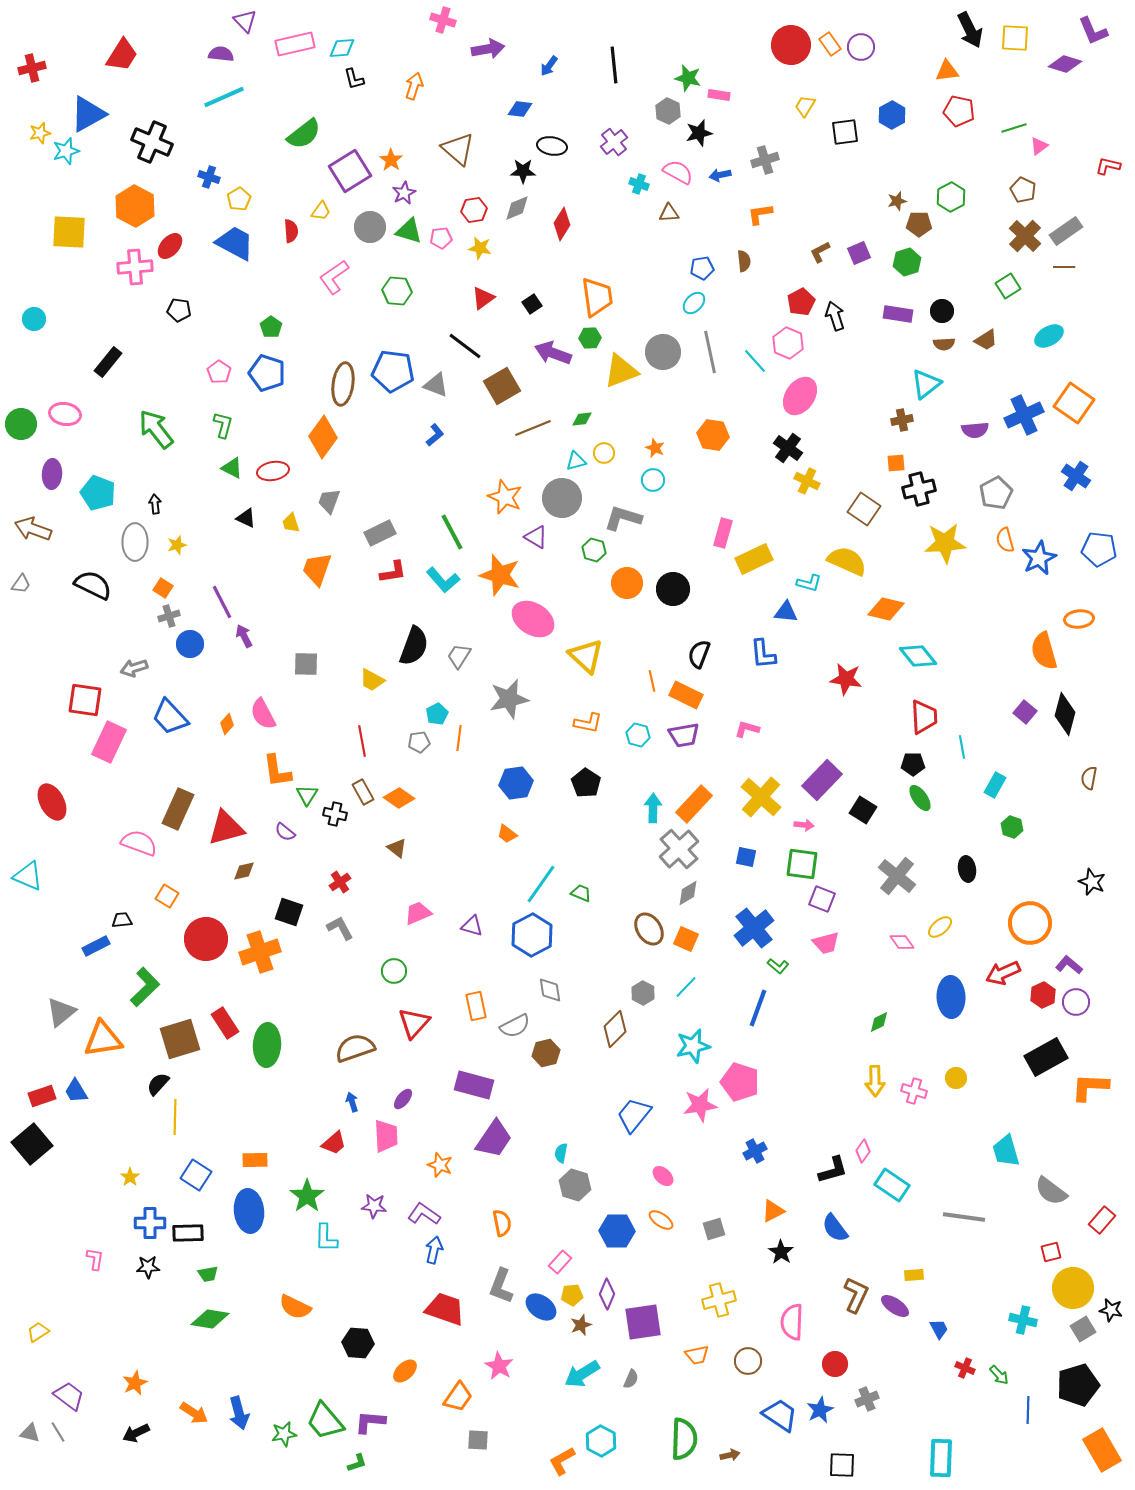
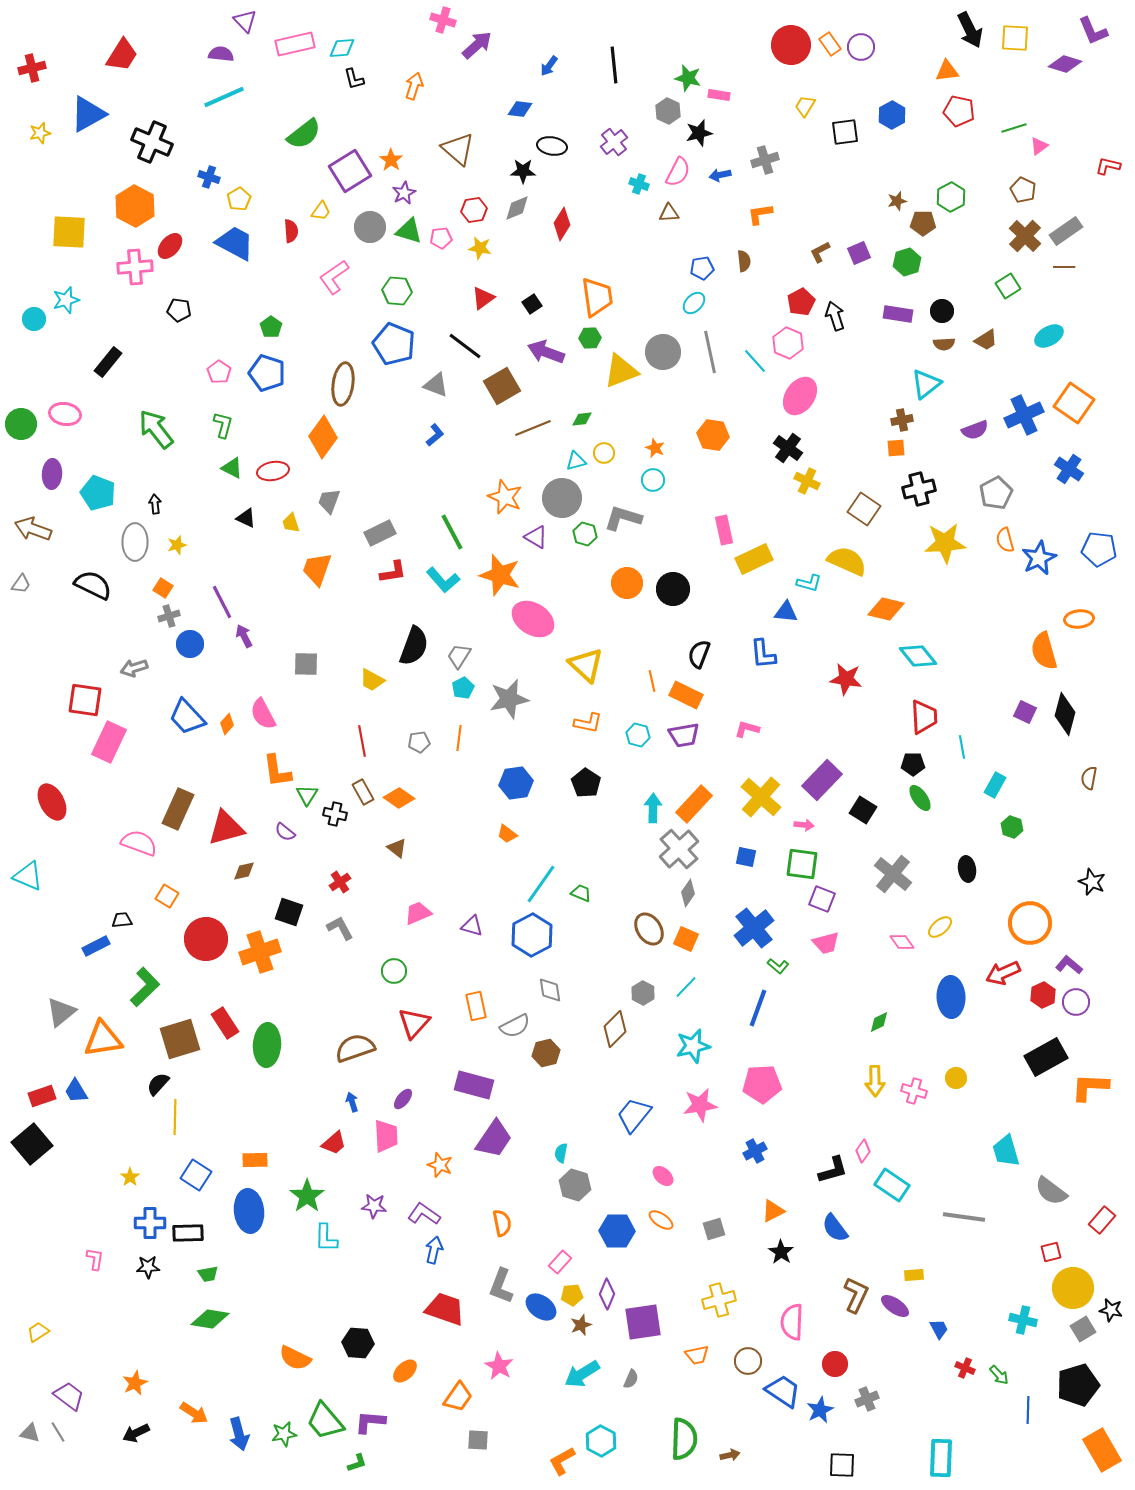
purple arrow at (488, 49): moved 11 px left, 4 px up; rotated 32 degrees counterclockwise
cyan star at (66, 151): moved 149 px down
pink semicircle at (678, 172): rotated 88 degrees clockwise
brown pentagon at (919, 224): moved 4 px right, 1 px up
purple arrow at (553, 353): moved 7 px left, 1 px up
blue pentagon at (393, 371): moved 1 px right, 27 px up; rotated 15 degrees clockwise
purple semicircle at (975, 430): rotated 16 degrees counterclockwise
orange square at (896, 463): moved 15 px up
blue cross at (1076, 476): moved 7 px left, 7 px up
pink rectangle at (723, 533): moved 1 px right, 3 px up; rotated 28 degrees counterclockwise
green hexagon at (594, 550): moved 9 px left, 16 px up
yellow triangle at (586, 656): moved 9 px down
purple square at (1025, 712): rotated 15 degrees counterclockwise
cyan pentagon at (437, 714): moved 26 px right, 26 px up
blue trapezoid at (170, 717): moved 17 px right
gray cross at (897, 876): moved 4 px left, 2 px up
gray diamond at (688, 893): rotated 24 degrees counterclockwise
pink pentagon at (740, 1082): moved 22 px right, 2 px down; rotated 21 degrees counterclockwise
orange semicircle at (295, 1307): moved 51 px down
blue arrow at (239, 1413): moved 21 px down
blue trapezoid at (780, 1415): moved 3 px right, 24 px up
